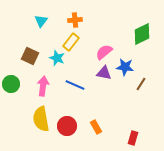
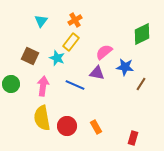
orange cross: rotated 24 degrees counterclockwise
purple triangle: moved 7 px left
yellow semicircle: moved 1 px right, 1 px up
